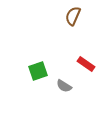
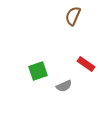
gray semicircle: rotated 56 degrees counterclockwise
